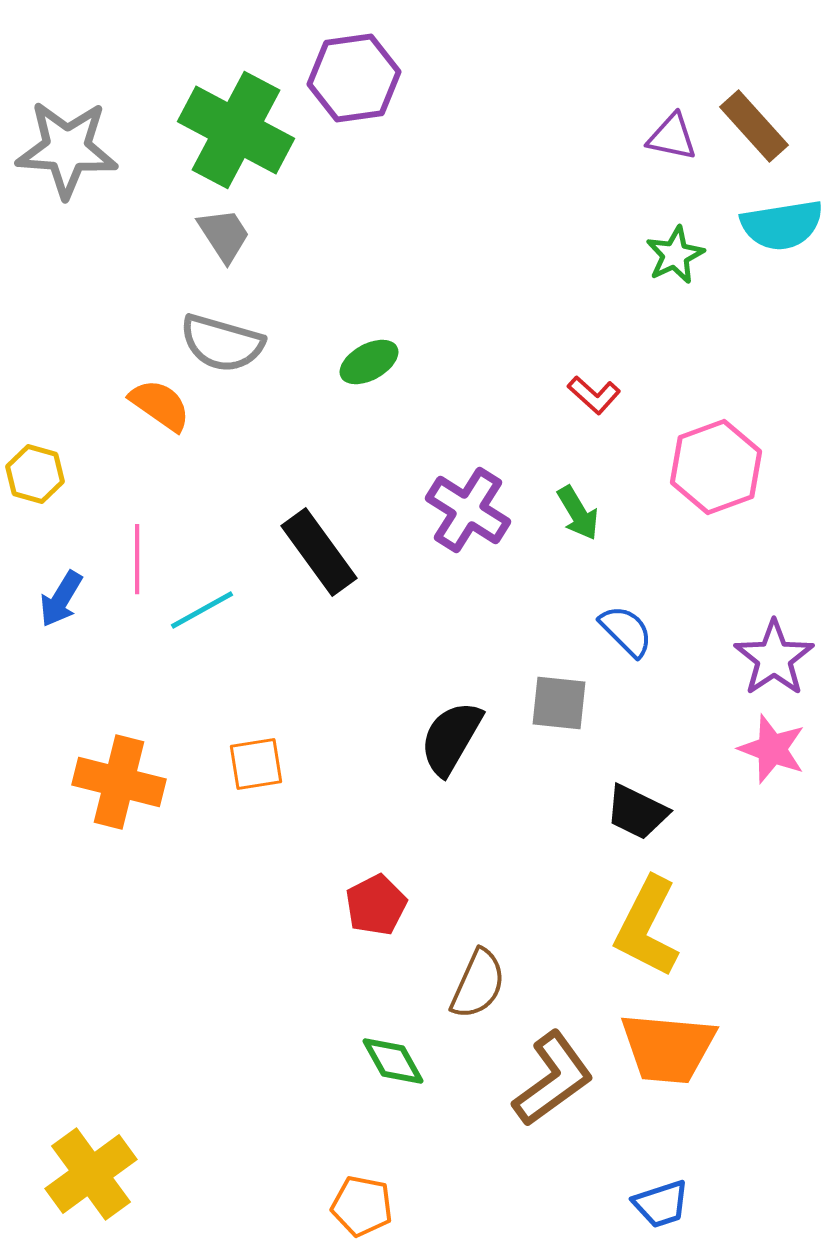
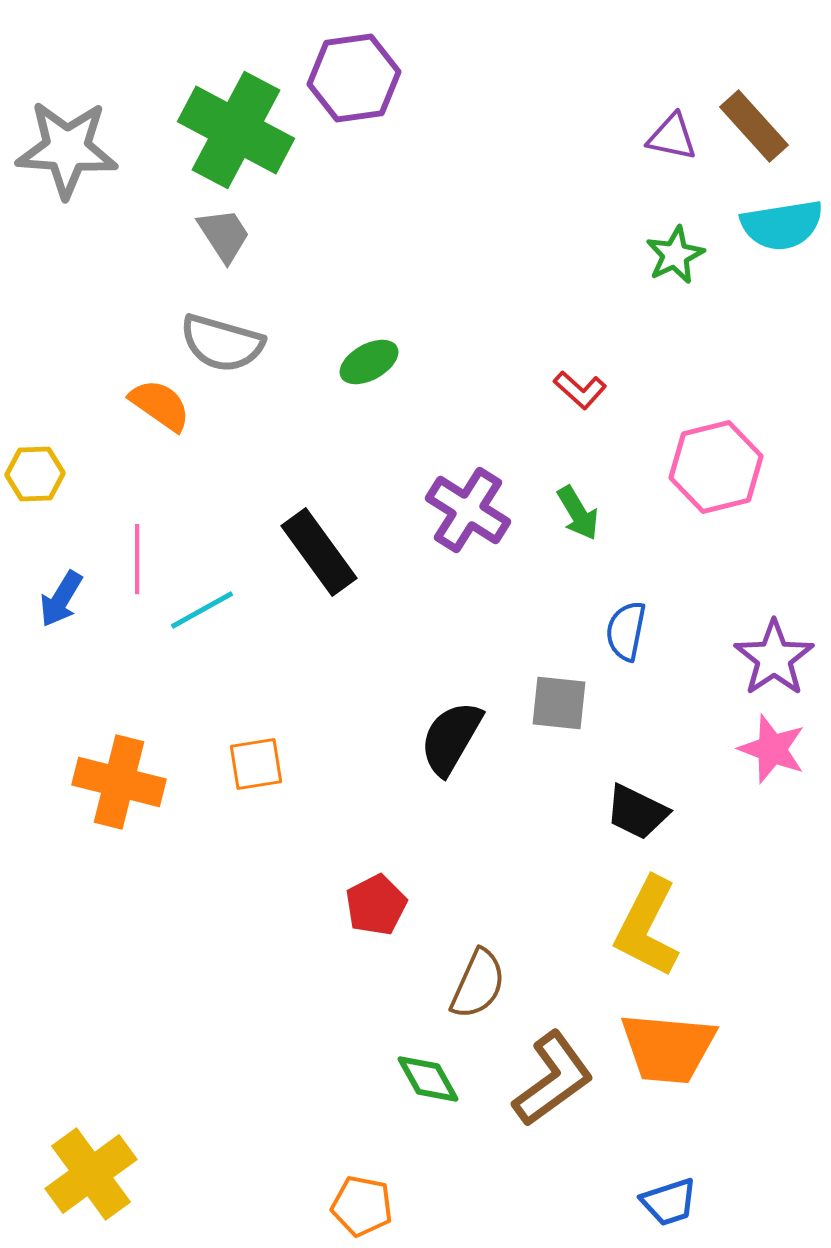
red L-shape: moved 14 px left, 5 px up
pink hexagon: rotated 6 degrees clockwise
yellow hexagon: rotated 18 degrees counterclockwise
blue semicircle: rotated 124 degrees counterclockwise
green diamond: moved 35 px right, 18 px down
blue trapezoid: moved 8 px right, 2 px up
